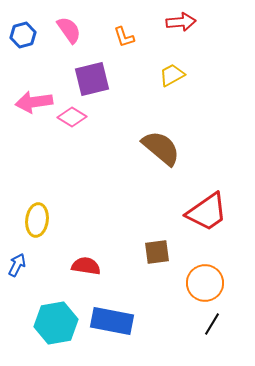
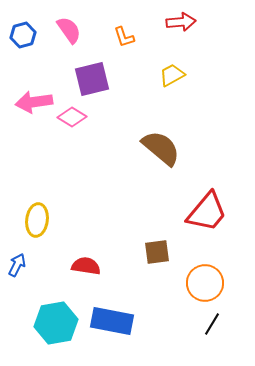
red trapezoid: rotated 15 degrees counterclockwise
